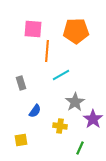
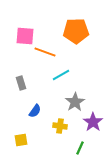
pink square: moved 8 px left, 7 px down
orange line: moved 2 px left, 1 px down; rotated 75 degrees counterclockwise
purple star: moved 3 px down
